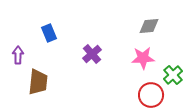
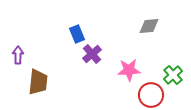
blue rectangle: moved 28 px right, 1 px down
pink star: moved 14 px left, 12 px down
